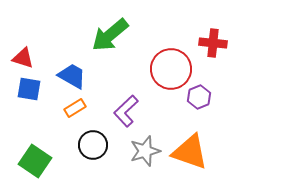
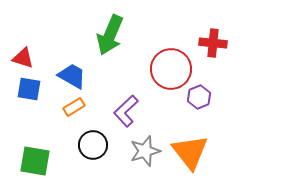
green arrow: rotated 27 degrees counterclockwise
orange rectangle: moved 1 px left, 1 px up
orange triangle: rotated 33 degrees clockwise
green square: rotated 24 degrees counterclockwise
